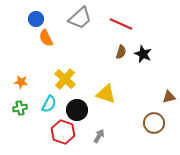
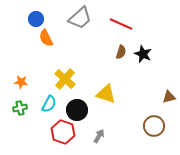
brown circle: moved 3 px down
